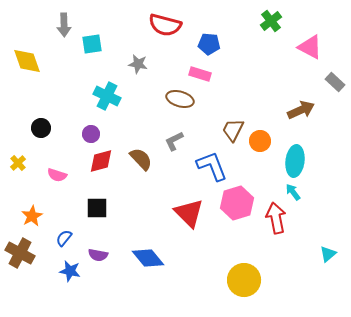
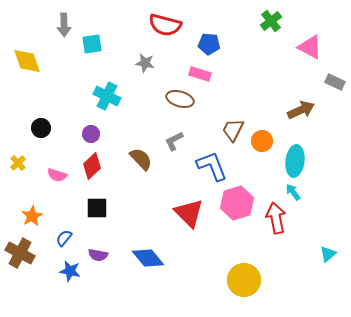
gray star: moved 7 px right, 1 px up
gray rectangle: rotated 18 degrees counterclockwise
orange circle: moved 2 px right
red diamond: moved 9 px left, 5 px down; rotated 28 degrees counterclockwise
